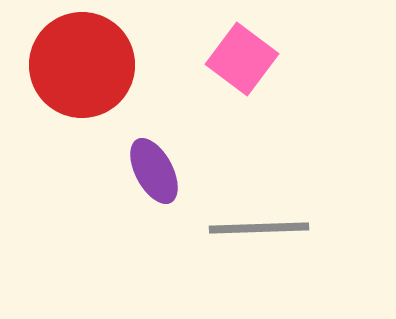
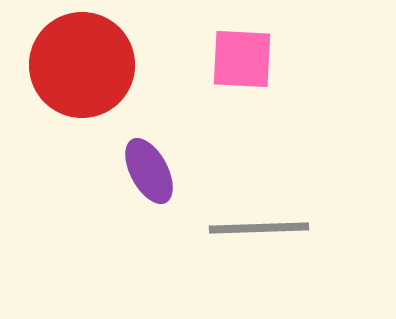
pink square: rotated 34 degrees counterclockwise
purple ellipse: moved 5 px left
